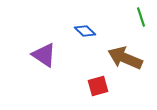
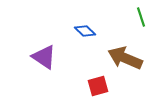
purple triangle: moved 2 px down
